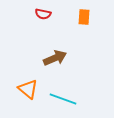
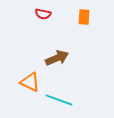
brown arrow: moved 2 px right
orange triangle: moved 2 px right, 7 px up; rotated 15 degrees counterclockwise
cyan line: moved 4 px left, 1 px down
